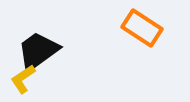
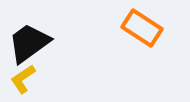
black trapezoid: moved 9 px left, 8 px up
